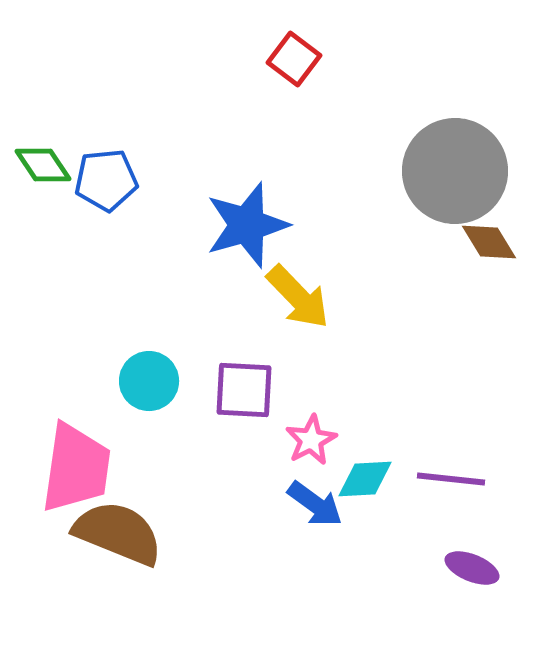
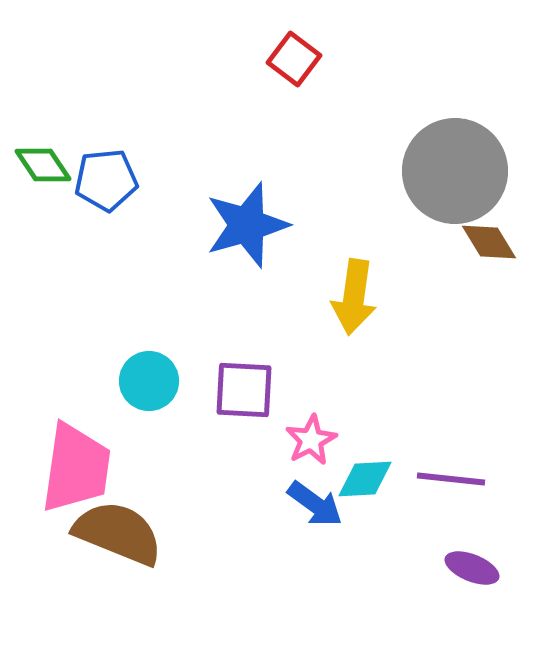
yellow arrow: moved 56 px right; rotated 52 degrees clockwise
